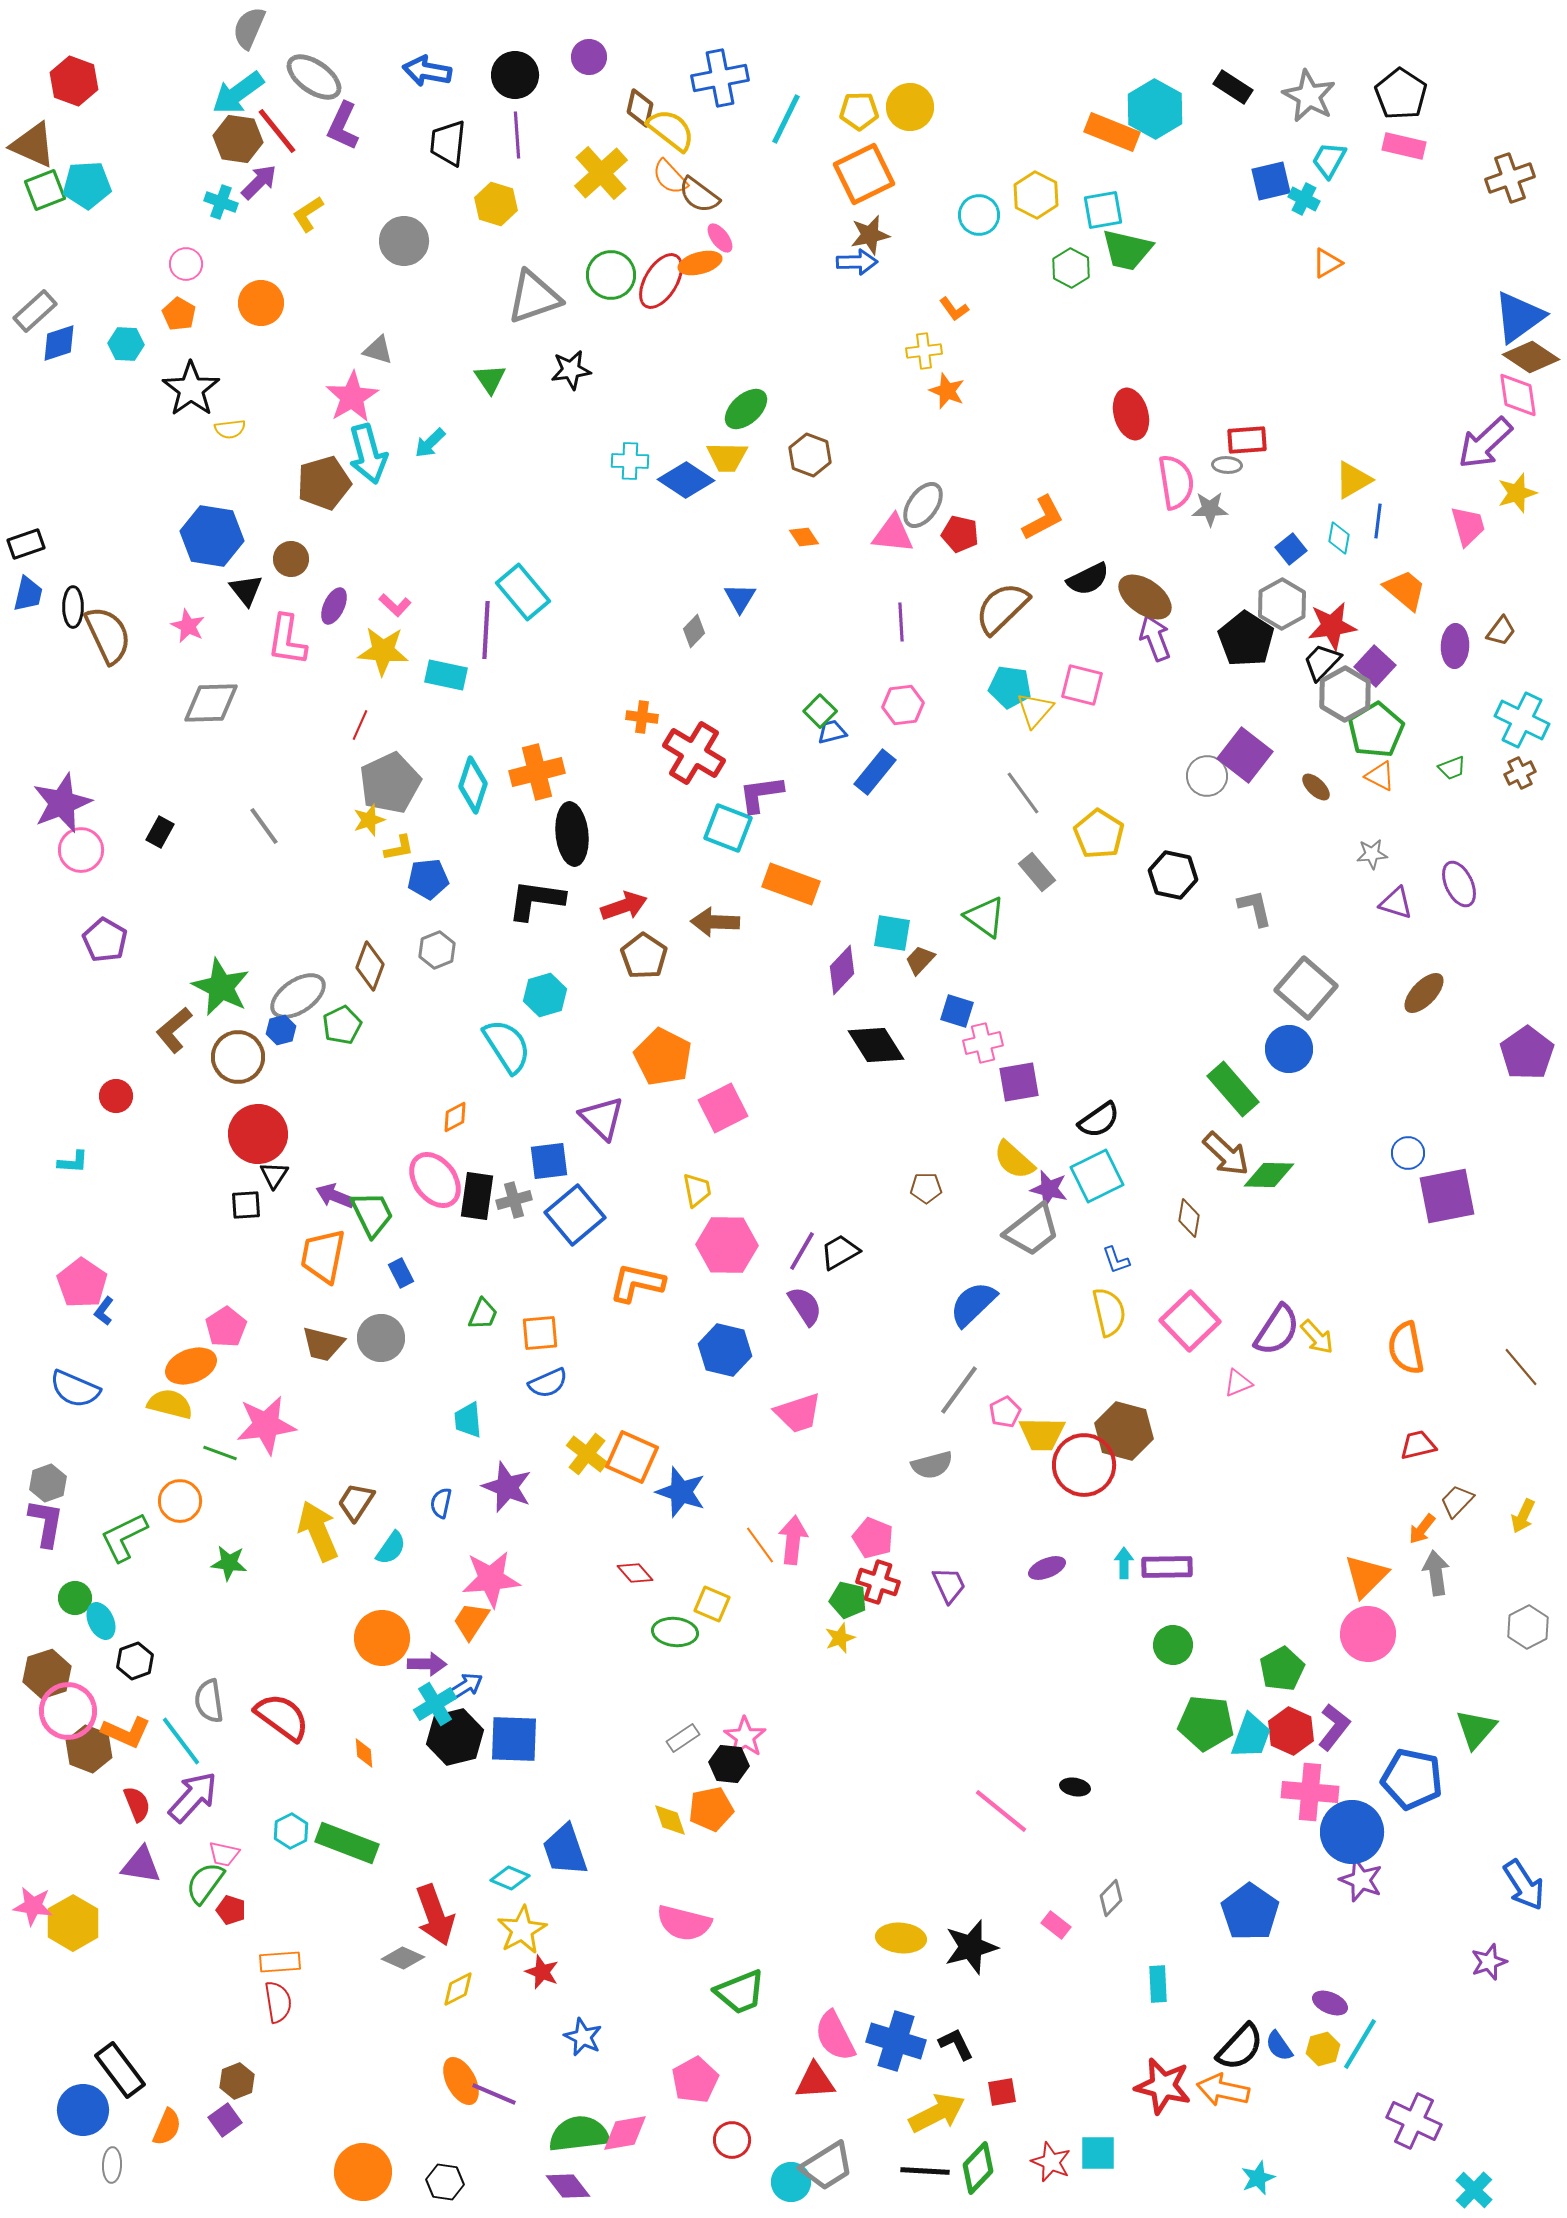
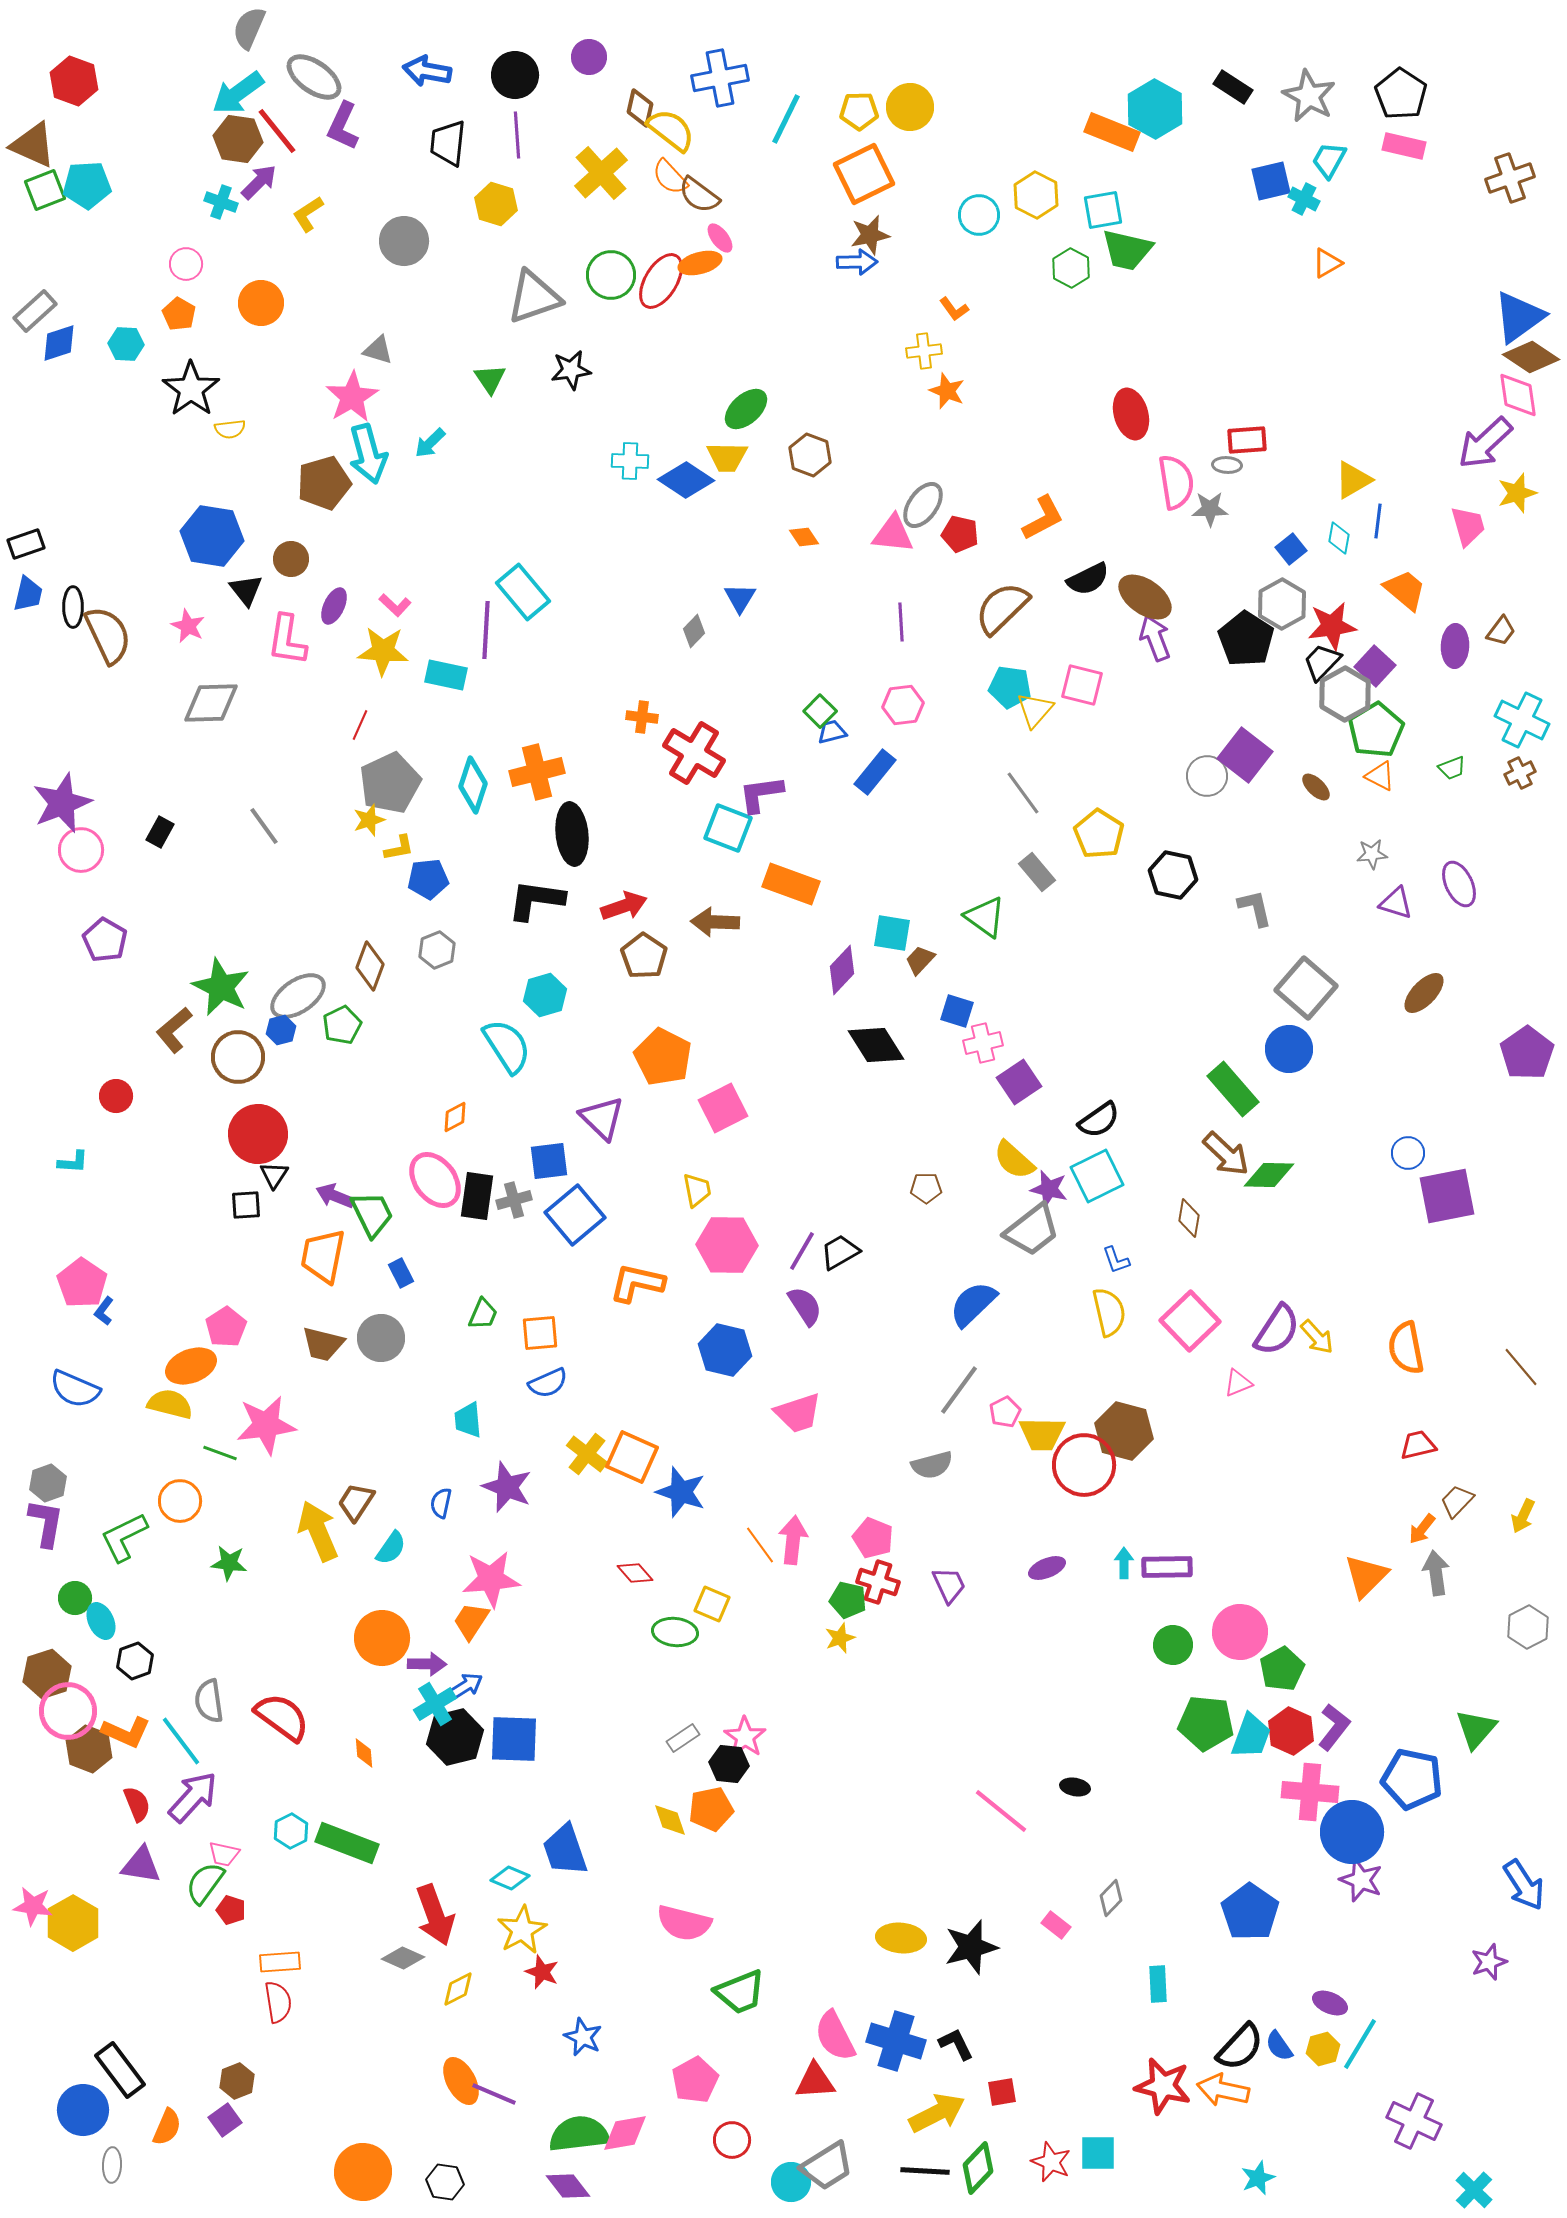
purple square at (1019, 1082): rotated 24 degrees counterclockwise
pink circle at (1368, 1634): moved 128 px left, 2 px up
